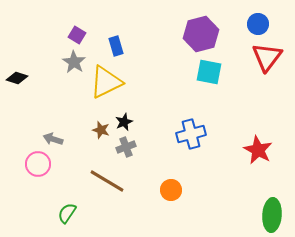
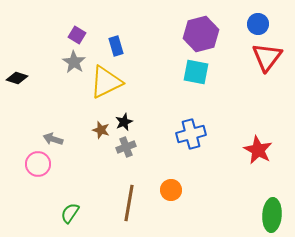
cyan square: moved 13 px left
brown line: moved 22 px right, 22 px down; rotated 69 degrees clockwise
green semicircle: moved 3 px right
